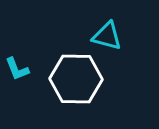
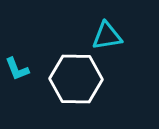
cyan triangle: rotated 24 degrees counterclockwise
